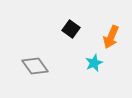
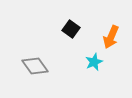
cyan star: moved 1 px up
